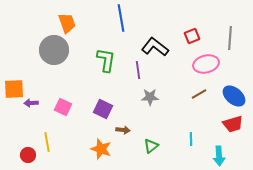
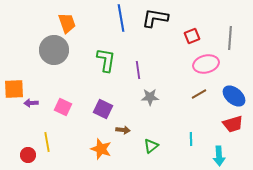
black L-shape: moved 29 px up; rotated 28 degrees counterclockwise
